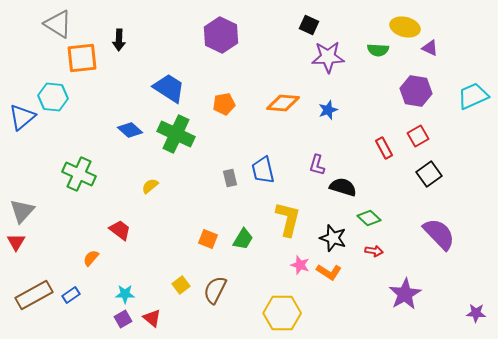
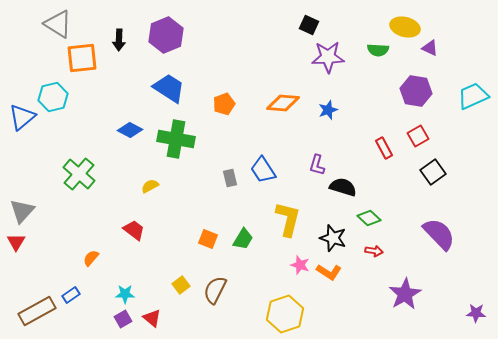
purple hexagon at (221, 35): moved 55 px left; rotated 12 degrees clockwise
cyan hexagon at (53, 97): rotated 20 degrees counterclockwise
orange pentagon at (224, 104): rotated 10 degrees counterclockwise
blue diamond at (130, 130): rotated 15 degrees counterclockwise
green cross at (176, 134): moved 5 px down; rotated 15 degrees counterclockwise
blue trapezoid at (263, 170): rotated 20 degrees counterclockwise
green cross at (79, 174): rotated 16 degrees clockwise
black square at (429, 174): moved 4 px right, 2 px up
yellow semicircle at (150, 186): rotated 12 degrees clockwise
red trapezoid at (120, 230): moved 14 px right
brown rectangle at (34, 295): moved 3 px right, 16 px down
yellow hexagon at (282, 313): moved 3 px right, 1 px down; rotated 18 degrees counterclockwise
